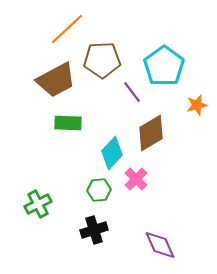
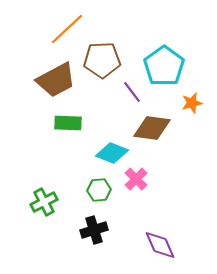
orange star: moved 5 px left, 2 px up
brown diamond: moved 1 px right, 5 px up; rotated 39 degrees clockwise
cyan diamond: rotated 68 degrees clockwise
green cross: moved 6 px right, 2 px up
